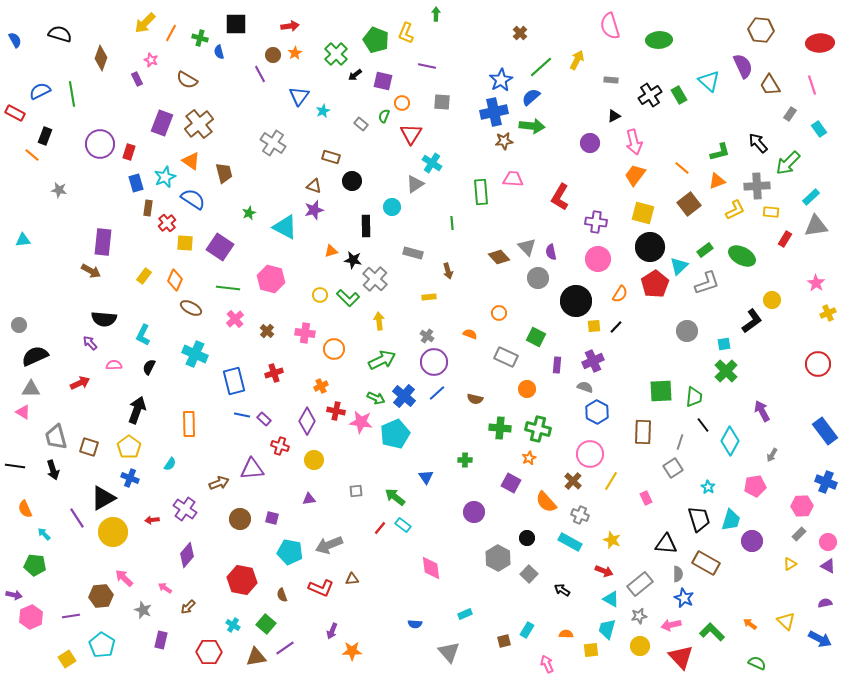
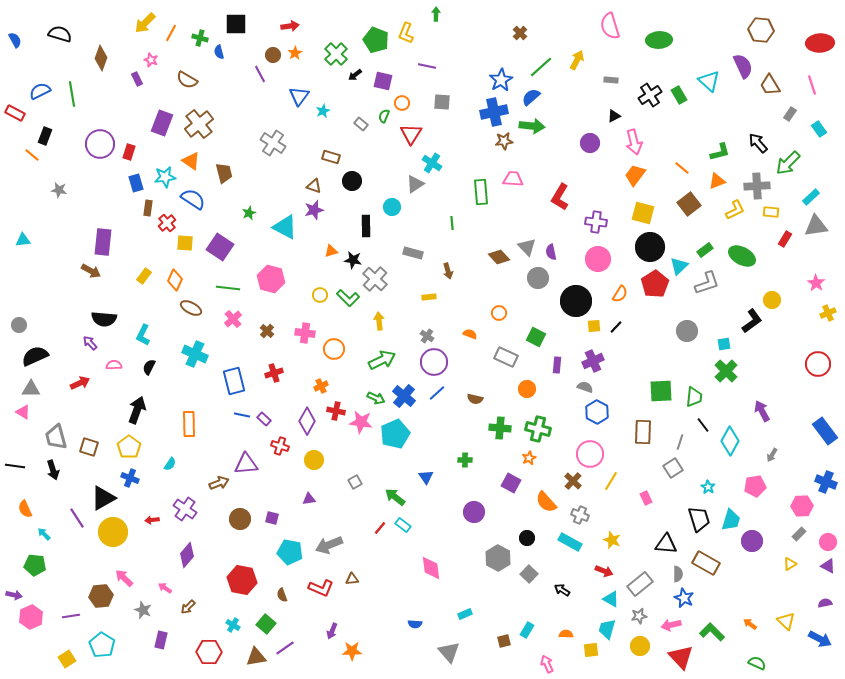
cyan star at (165, 177): rotated 15 degrees clockwise
pink cross at (235, 319): moved 2 px left
purple triangle at (252, 469): moved 6 px left, 5 px up
gray square at (356, 491): moved 1 px left, 9 px up; rotated 24 degrees counterclockwise
